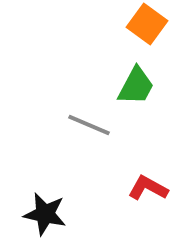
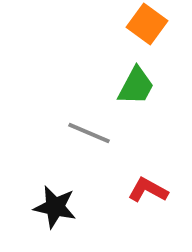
gray line: moved 8 px down
red L-shape: moved 2 px down
black star: moved 10 px right, 7 px up
